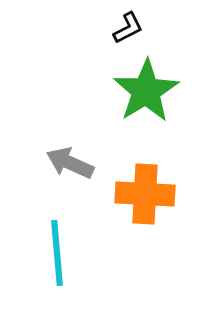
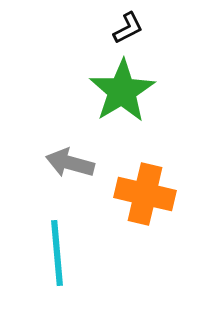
green star: moved 24 px left
gray arrow: rotated 9 degrees counterclockwise
orange cross: rotated 10 degrees clockwise
